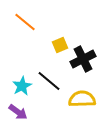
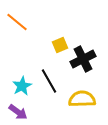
orange line: moved 8 px left
black line: rotated 20 degrees clockwise
